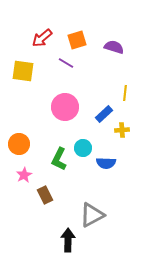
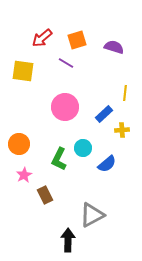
blue semicircle: moved 1 px right, 1 px down; rotated 42 degrees counterclockwise
